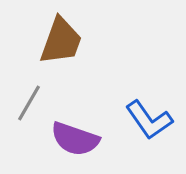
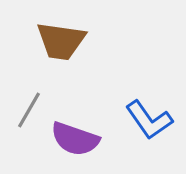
brown trapezoid: rotated 78 degrees clockwise
gray line: moved 7 px down
